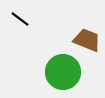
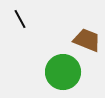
black line: rotated 24 degrees clockwise
